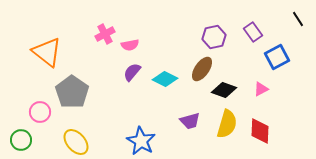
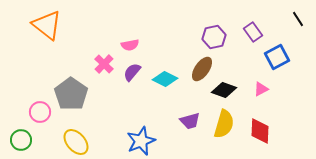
pink cross: moved 1 px left, 30 px down; rotated 18 degrees counterclockwise
orange triangle: moved 27 px up
gray pentagon: moved 1 px left, 2 px down
yellow semicircle: moved 3 px left
blue star: rotated 20 degrees clockwise
